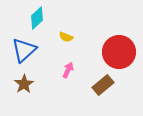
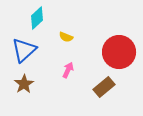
brown rectangle: moved 1 px right, 2 px down
